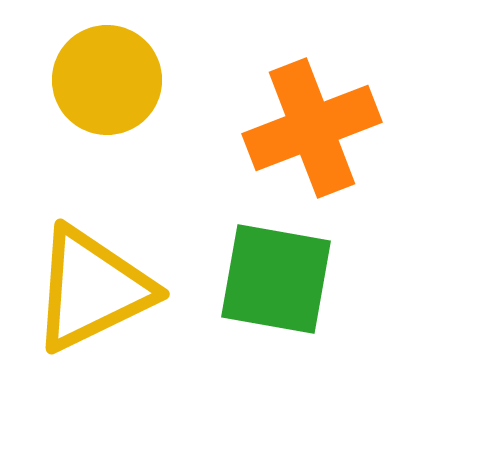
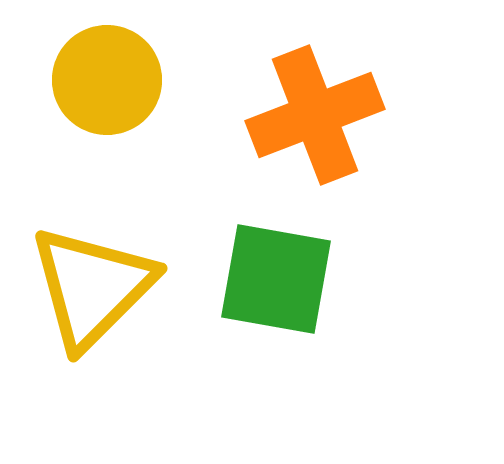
orange cross: moved 3 px right, 13 px up
yellow triangle: moved 2 px up; rotated 19 degrees counterclockwise
